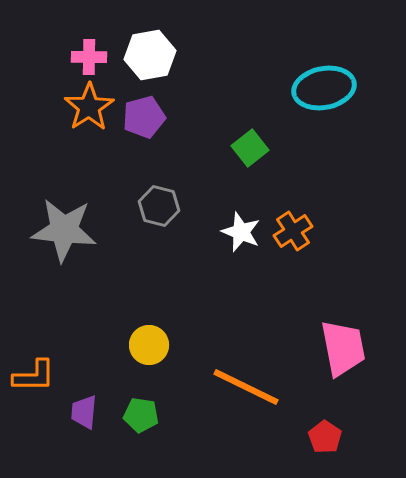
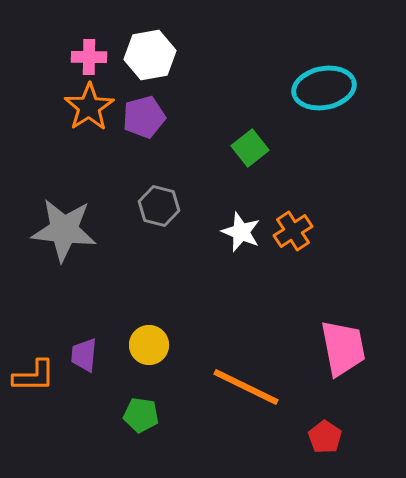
purple trapezoid: moved 57 px up
